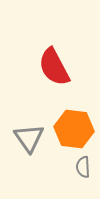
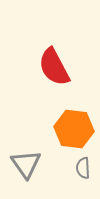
gray triangle: moved 3 px left, 26 px down
gray semicircle: moved 1 px down
